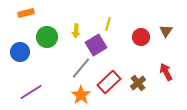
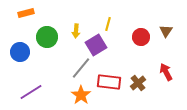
red rectangle: rotated 50 degrees clockwise
